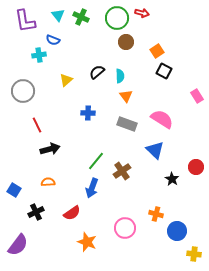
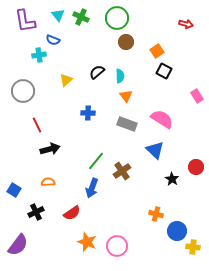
red arrow: moved 44 px right, 11 px down
pink circle: moved 8 px left, 18 px down
yellow cross: moved 1 px left, 7 px up
